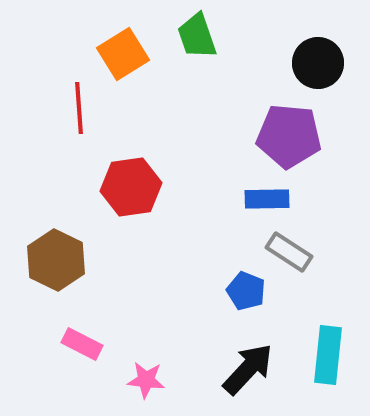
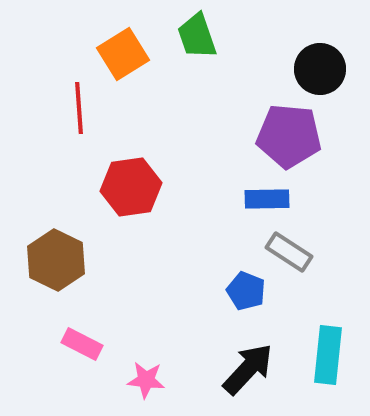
black circle: moved 2 px right, 6 px down
